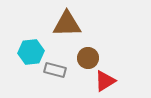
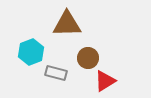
cyan hexagon: rotated 15 degrees counterclockwise
gray rectangle: moved 1 px right, 3 px down
